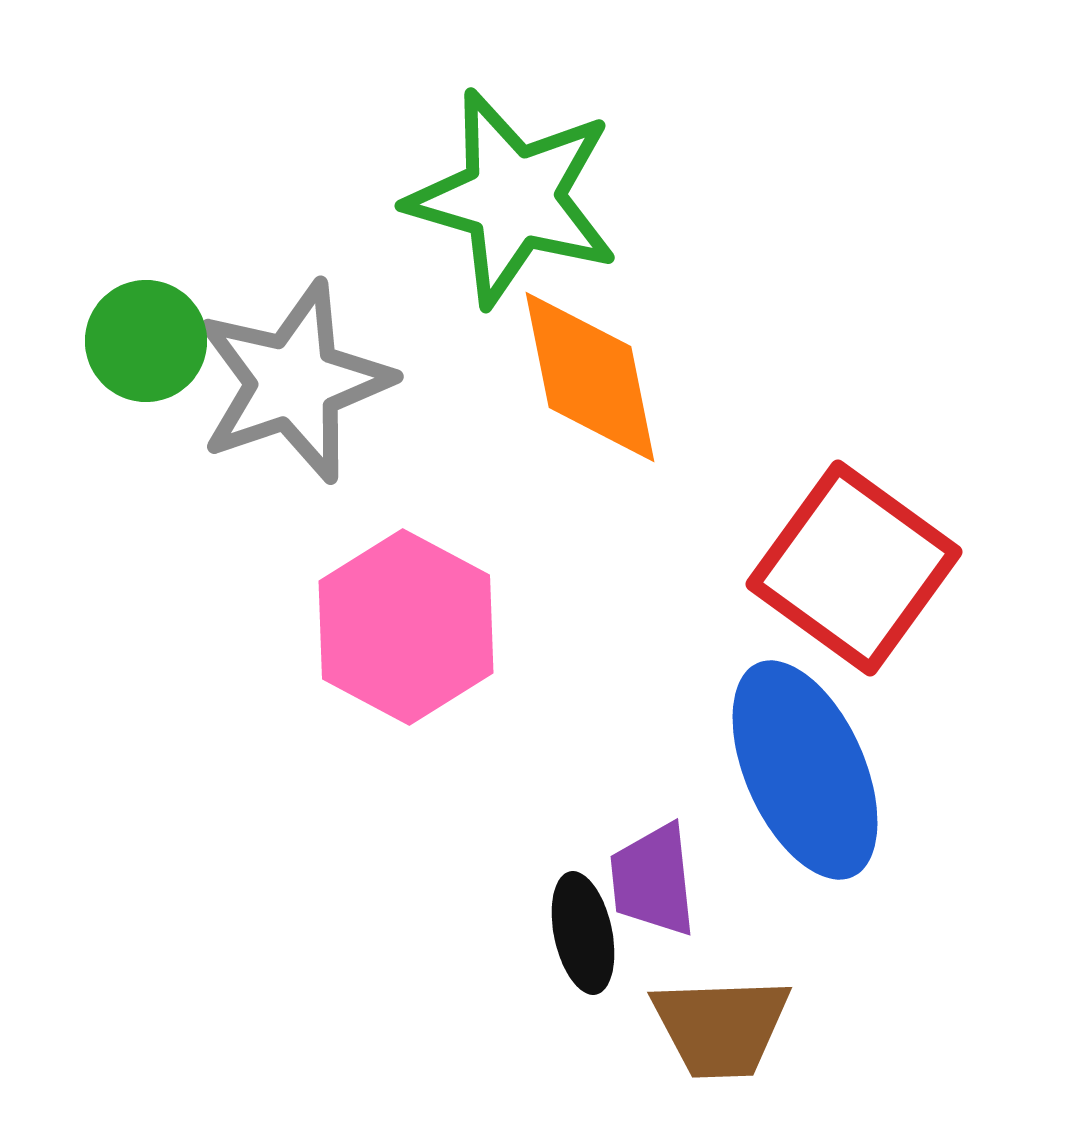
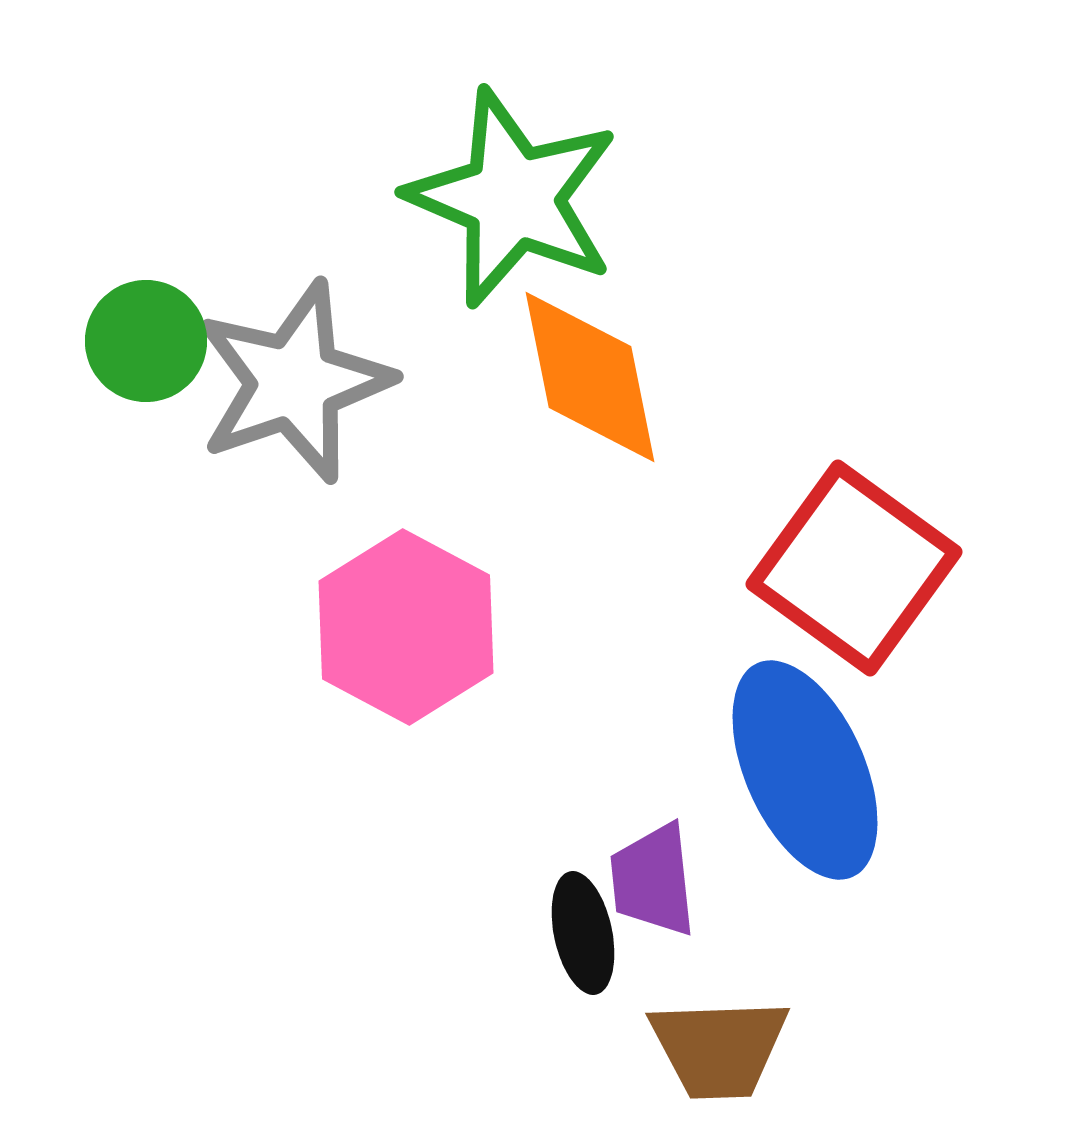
green star: rotated 7 degrees clockwise
brown trapezoid: moved 2 px left, 21 px down
